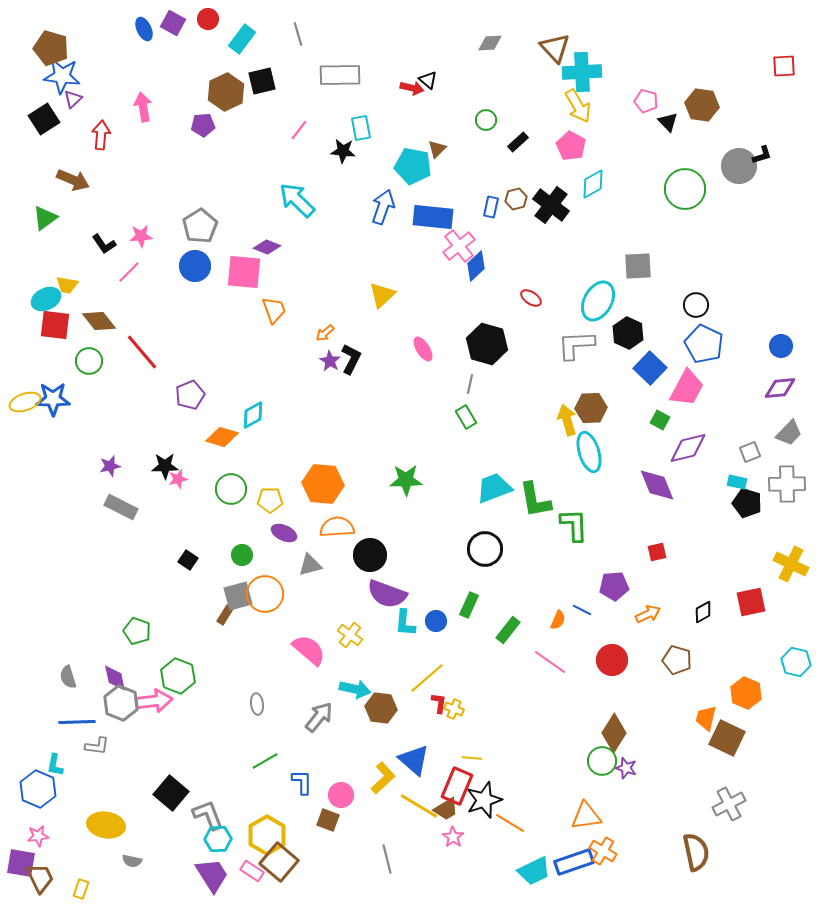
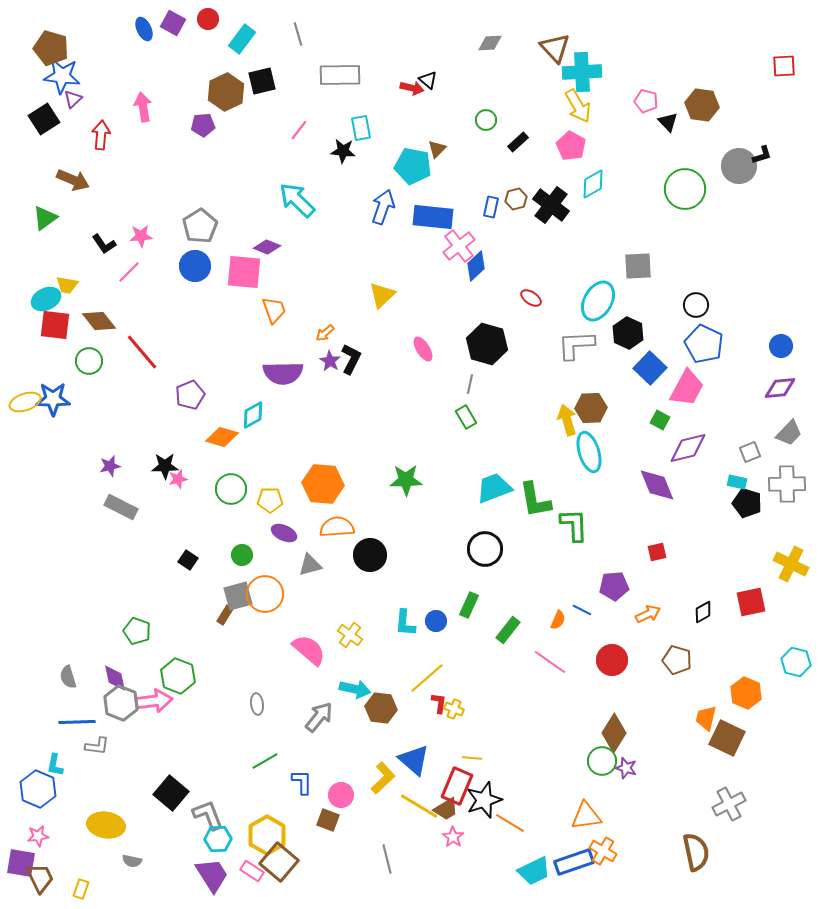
purple semicircle at (387, 594): moved 104 px left, 221 px up; rotated 21 degrees counterclockwise
